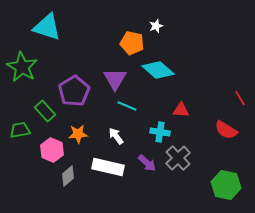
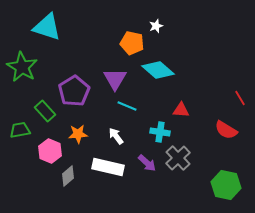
pink hexagon: moved 2 px left, 1 px down
